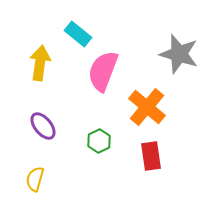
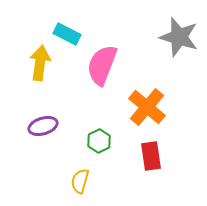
cyan rectangle: moved 11 px left; rotated 12 degrees counterclockwise
gray star: moved 17 px up
pink semicircle: moved 1 px left, 6 px up
purple ellipse: rotated 68 degrees counterclockwise
yellow semicircle: moved 45 px right, 2 px down
